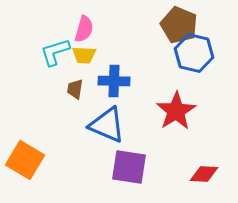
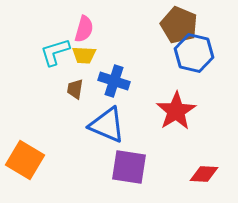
blue cross: rotated 16 degrees clockwise
